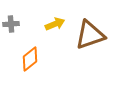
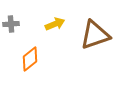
brown triangle: moved 5 px right
